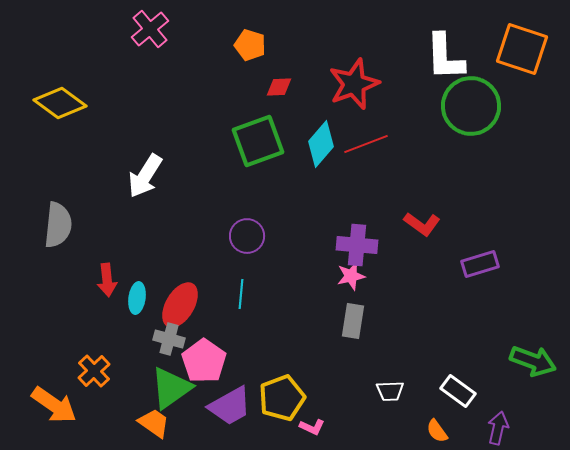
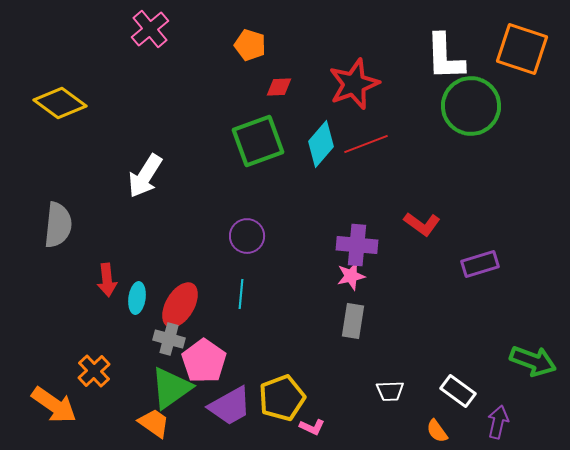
purple arrow: moved 6 px up
